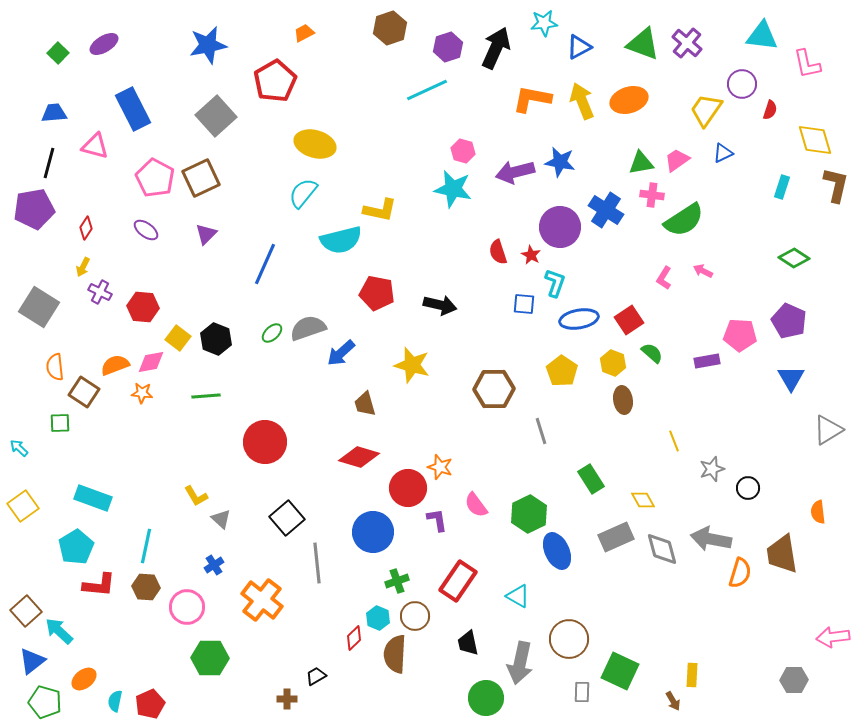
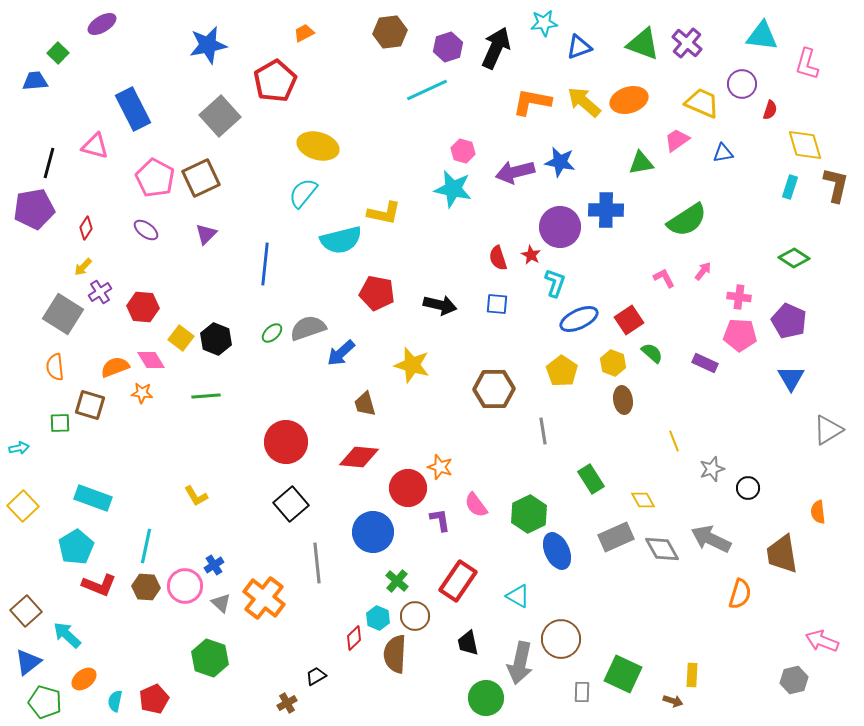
brown hexagon at (390, 28): moved 4 px down; rotated 12 degrees clockwise
purple ellipse at (104, 44): moved 2 px left, 20 px up
blue triangle at (579, 47): rotated 8 degrees clockwise
pink L-shape at (807, 64): rotated 28 degrees clockwise
orange L-shape at (532, 99): moved 3 px down
yellow arrow at (582, 101): moved 2 px right, 1 px down; rotated 27 degrees counterclockwise
yellow trapezoid at (706, 110): moved 4 px left, 7 px up; rotated 78 degrees clockwise
blue trapezoid at (54, 113): moved 19 px left, 32 px up
gray square at (216, 116): moved 4 px right
yellow diamond at (815, 140): moved 10 px left, 5 px down
yellow ellipse at (315, 144): moved 3 px right, 2 px down
blue triangle at (723, 153): rotated 15 degrees clockwise
pink trapezoid at (677, 160): moved 20 px up
cyan rectangle at (782, 187): moved 8 px right
pink cross at (652, 195): moved 87 px right, 102 px down
yellow L-shape at (380, 210): moved 4 px right, 3 px down
blue cross at (606, 210): rotated 32 degrees counterclockwise
green semicircle at (684, 220): moved 3 px right
red semicircle at (498, 252): moved 6 px down
blue line at (265, 264): rotated 18 degrees counterclockwise
yellow arrow at (83, 267): rotated 18 degrees clockwise
pink arrow at (703, 271): rotated 102 degrees clockwise
pink L-shape at (664, 278): rotated 120 degrees clockwise
purple cross at (100, 292): rotated 30 degrees clockwise
blue square at (524, 304): moved 27 px left
gray square at (39, 307): moved 24 px right, 7 px down
blue ellipse at (579, 319): rotated 15 degrees counterclockwise
yellow square at (178, 338): moved 3 px right
purple rectangle at (707, 361): moved 2 px left, 2 px down; rotated 35 degrees clockwise
pink diamond at (151, 362): moved 2 px up; rotated 68 degrees clockwise
orange semicircle at (115, 365): moved 2 px down
brown square at (84, 392): moved 6 px right, 13 px down; rotated 16 degrees counterclockwise
gray line at (541, 431): moved 2 px right; rotated 8 degrees clockwise
red circle at (265, 442): moved 21 px right
cyan arrow at (19, 448): rotated 126 degrees clockwise
red diamond at (359, 457): rotated 12 degrees counterclockwise
yellow square at (23, 506): rotated 8 degrees counterclockwise
black square at (287, 518): moved 4 px right, 14 px up
gray triangle at (221, 519): moved 84 px down
purple L-shape at (437, 520): moved 3 px right
gray arrow at (711, 539): rotated 15 degrees clockwise
gray diamond at (662, 549): rotated 15 degrees counterclockwise
orange semicircle at (740, 573): moved 21 px down
green cross at (397, 581): rotated 30 degrees counterclockwise
red L-shape at (99, 585): rotated 16 degrees clockwise
orange cross at (262, 600): moved 2 px right, 2 px up
pink circle at (187, 607): moved 2 px left, 21 px up
cyan arrow at (59, 631): moved 8 px right, 4 px down
pink arrow at (833, 637): moved 11 px left, 4 px down; rotated 28 degrees clockwise
brown circle at (569, 639): moved 8 px left
green hexagon at (210, 658): rotated 18 degrees clockwise
blue triangle at (32, 661): moved 4 px left, 1 px down
green square at (620, 671): moved 3 px right, 3 px down
gray hexagon at (794, 680): rotated 12 degrees counterclockwise
brown cross at (287, 699): moved 4 px down; rotated 30 degrees counterclockwise
brown arrow at (673, 701): rotated 42 degrees counterclockwise
red pentagon at (150, 704): moved 4 px right, 5 px up
